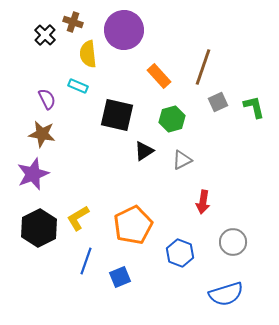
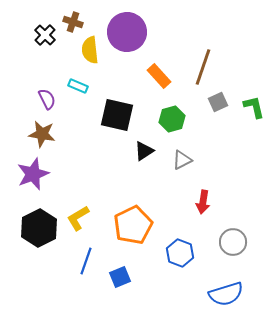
purple circle: moved 3 px right, 2 px down
yellow semicircle: moved 2 px right, 4 px up
